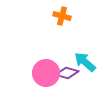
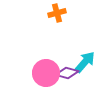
orange cross: moved 5 px left, 3 px up; rotated 30 degrees counterclockwise
cyan arrow: rotated 90 degrees clockwise
